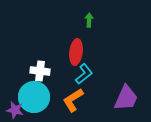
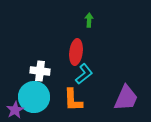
orange L-shape: rotated 60 degrees counterclockwise
purple star: rotated 30 degrees clockwise
